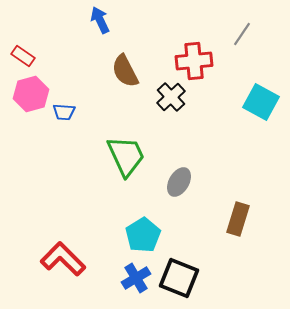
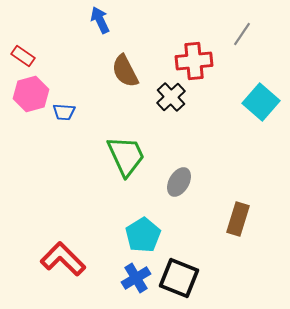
cyan square: rotated 12 degrees clockwise
